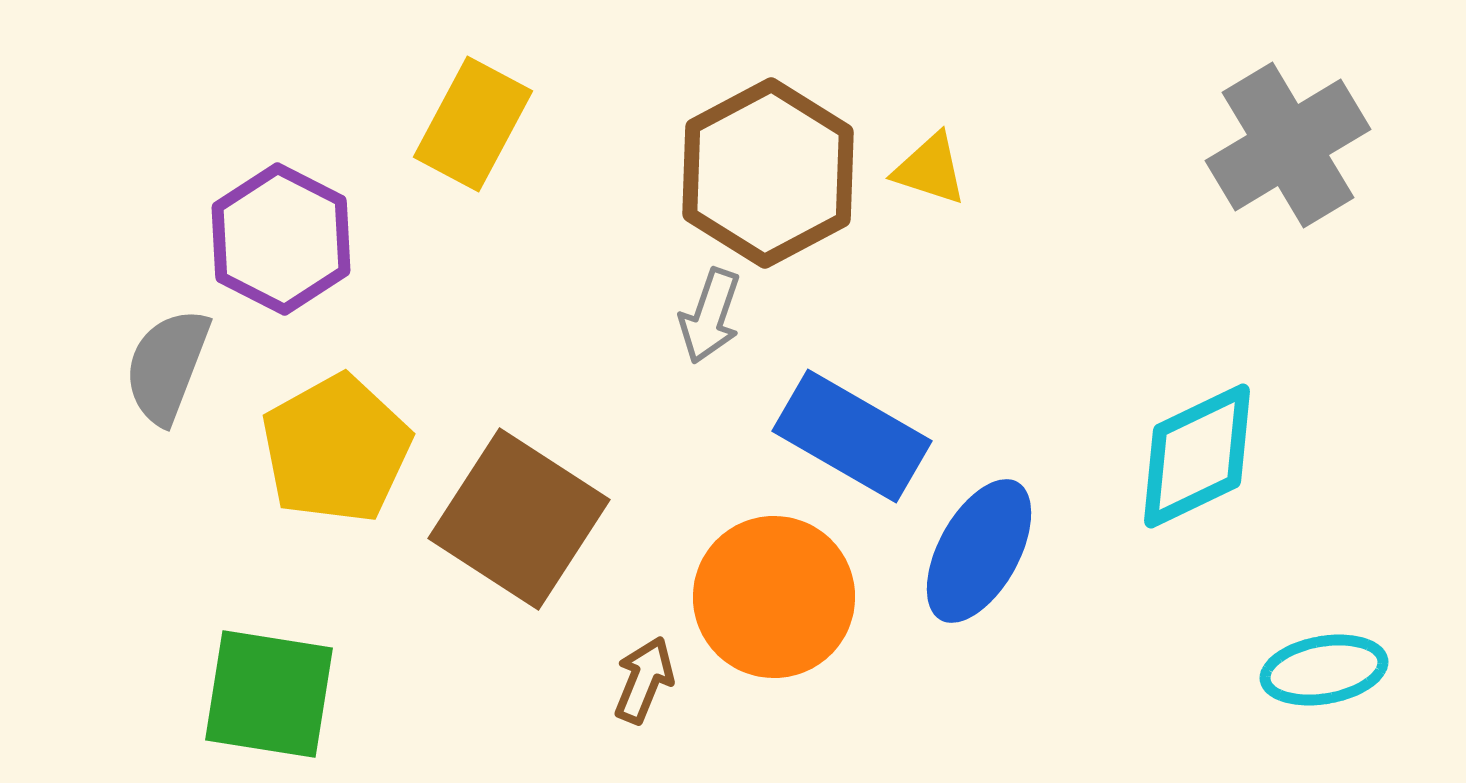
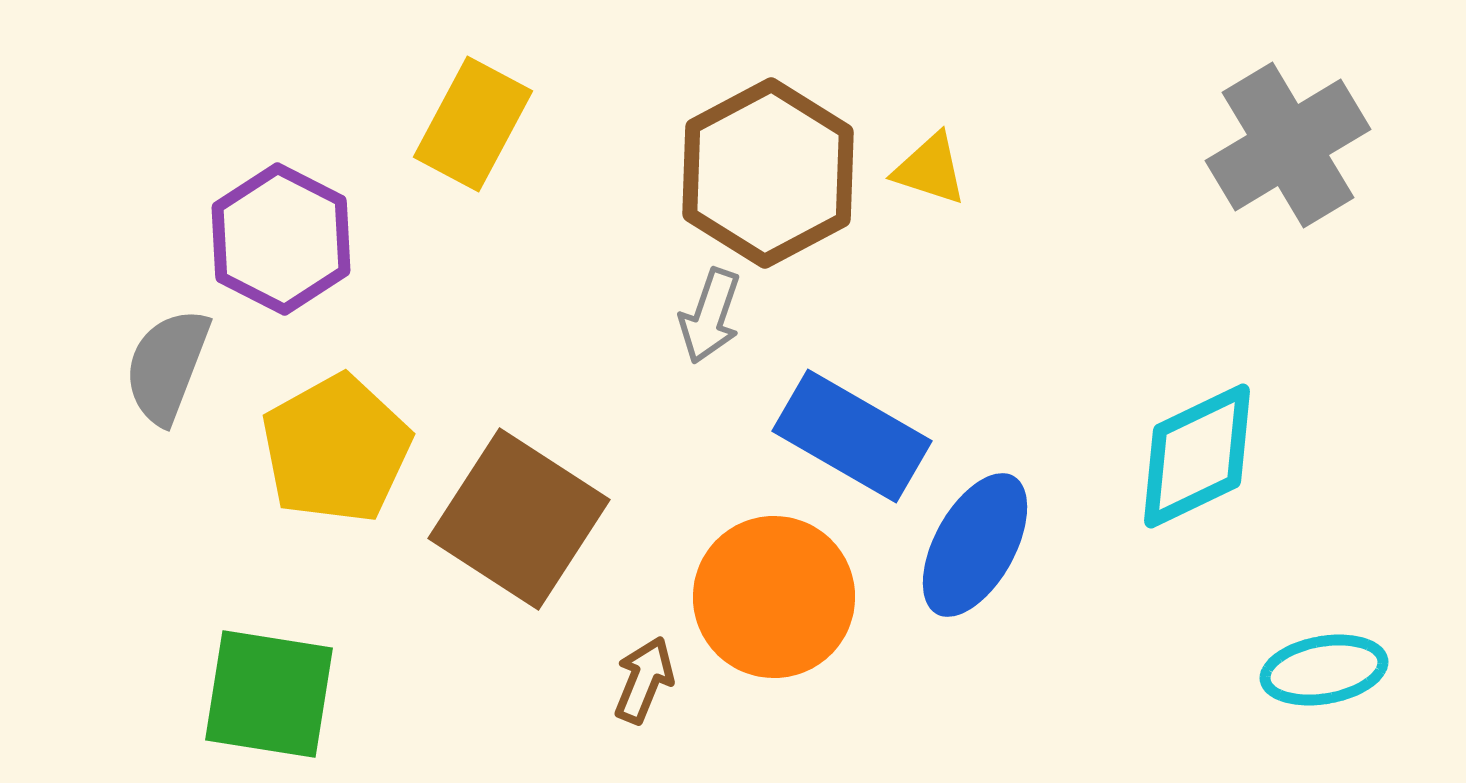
blue ellipse: moved 4 px left, 6 px up
